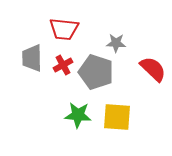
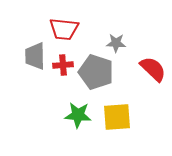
gray trapezoid: moved 3 px right, 2 px up
red cross: rotated 24 degrees clockwise
yellow square: rotated 8 degrees counterclockwise
